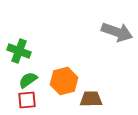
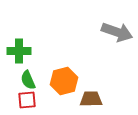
green cross: rotated 20 degrees counterclockwise
green semicircle: rotated 78 degrees counterclockwise
